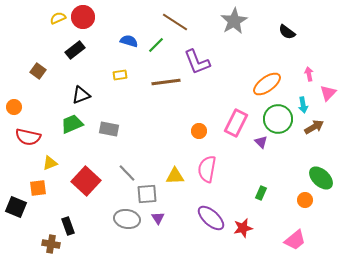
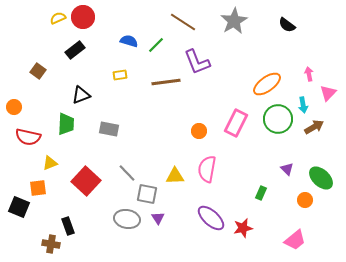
brown line at (175, 22): moved 8 px right
black semicircle at (287, 32): moved 7 px up
green trapezoid at (72, 124): moved 6 px left; rotated 115 degrees clockwise
purple triangle at (261, 142): moved 26 px right, 27 px down
gray square at (147, 194): rotated 15 degrees clockwise
black square at (16, 207): moved 3 px right
